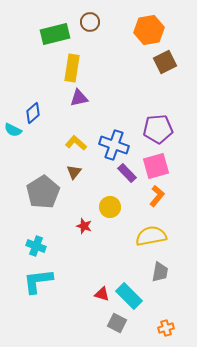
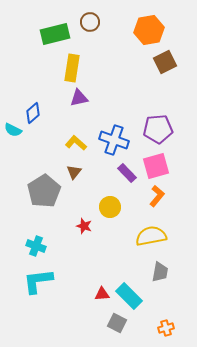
blue cross: moved 5 px up
gray pentagon: moved 1 px right, 1 px up
red triangle: rotated 21 degrees counterclockwise
